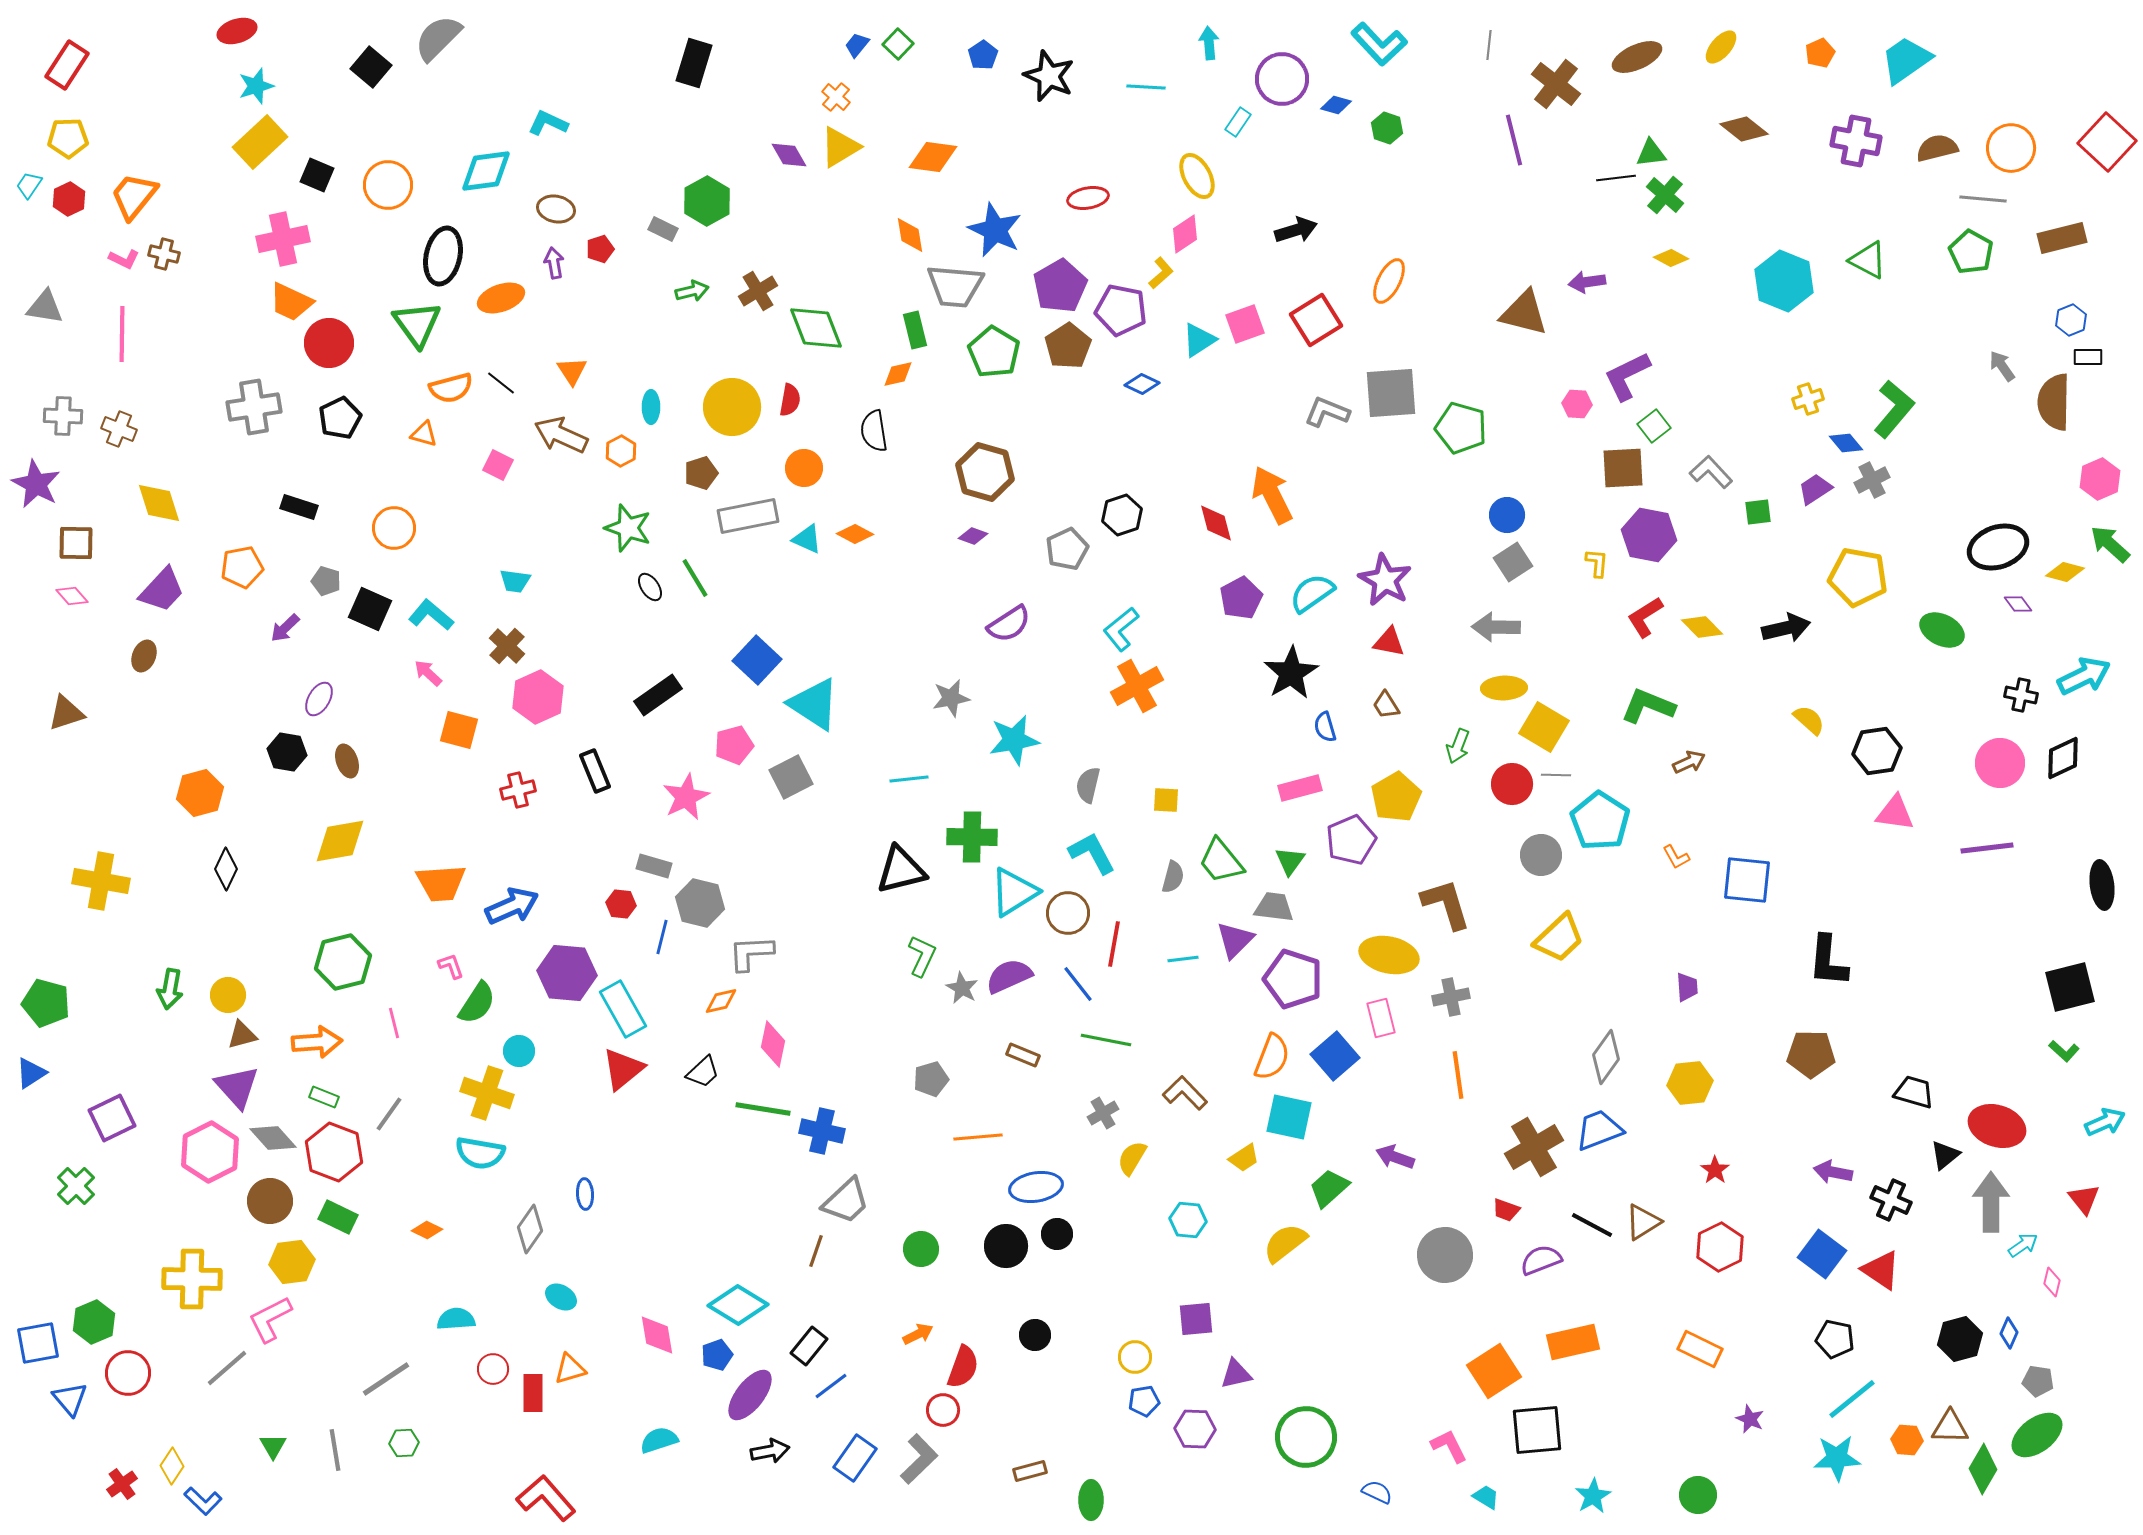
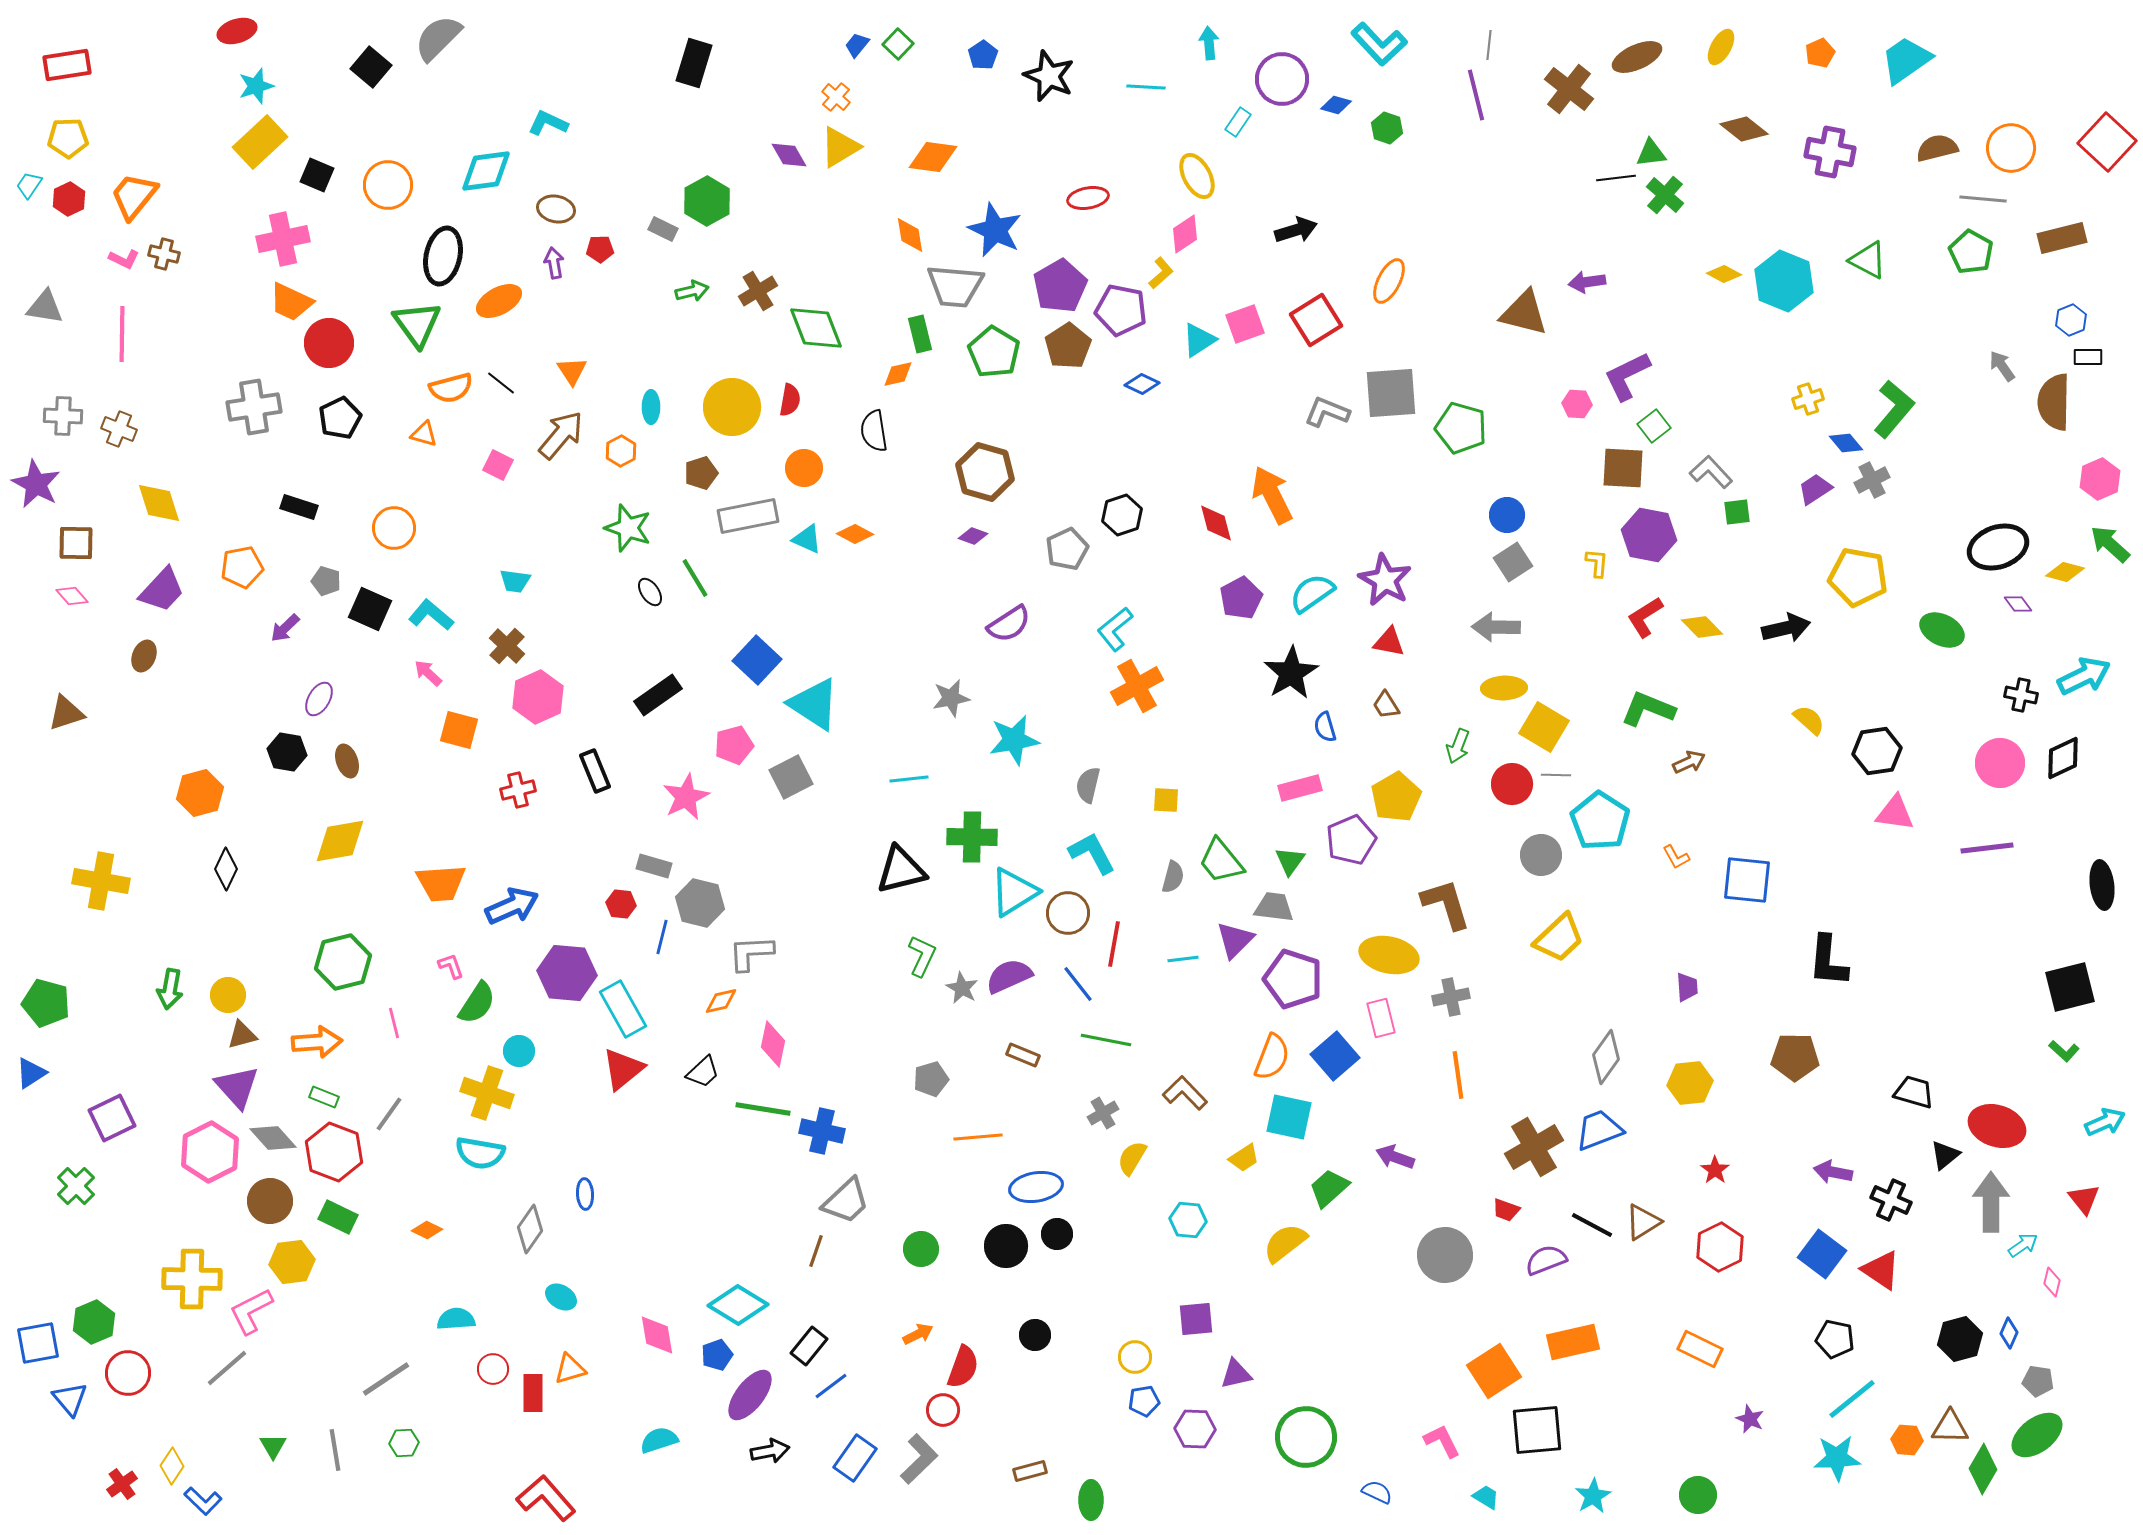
yellow ellipse at (1721, 47): rotated 12 degrees counterclockwise
red rectangle at (67, 65): rotated 48 degrees clockwise
brown cross at (1556, 84): moved 13 px right, 5 px down
purple line at (1514, 140): moved 38 px left, 45 px up
purple cross at (1856, 141): moved 26 px left, 11 px down
red pentagon at (600, 249): rotated 16 degrees clockwise
yellow diamond at (1671, 258): moved 53 px right, 16 px down
orange ellipse at (501, 298): moved 2 px left, 3 px down; rotated 9 degrees counterclockwise
green rectangle at (915, 330): moved 5 px right, 4 px down
brown arrow at (561, 435): rotated 106 degrees clockwise
brown square at (1623, 468): rotated 6 degrees clockwise
green square at (1758, 512): moved 21 px left
black ellipse at (650, 587): moved 5 px down
cyan L-shape at (1121, 629): moved 6 px left
green L-shape at (1648, 706): moved 3 px down
brown pentagon at (1811, 1054): moved 16 px left, 3 px down
purple semicircle at (1541, 1260): moved 5 px right
pink L-shape at (270, 1319): moved 19 px left, 8 px up
pink L-shape at (1449, 1446): moved 7 px left, 5 px up
